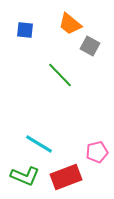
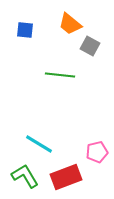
green line: rotated 40 degrees counterclockwise
green L-shape: rotated 144 degrees counterclockwise
